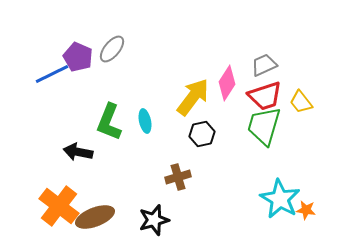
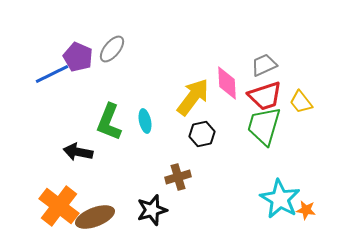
pink diamond: rotated 36 degrees counterclockwise
black star: moved 2 px left, 10 px up
